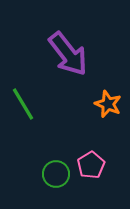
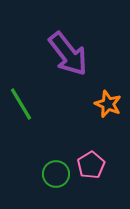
green line: moved 2 px left
